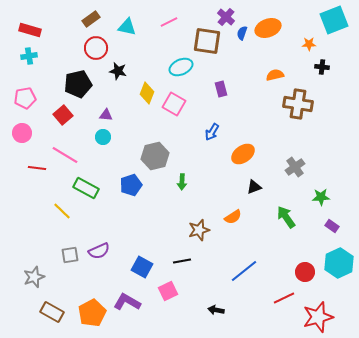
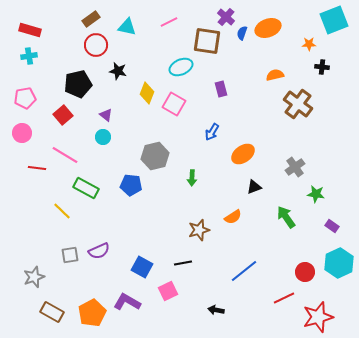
red circle at (96, 48): moved 3 px up
brown cross at (298, 104): rotated 28 degrees clockwise
purple triangle at (106, 115): rotated 32 degrees clockwise
green arrow at (182, 182): moved 10 px right, 4 px up
blue pentagon at (131, 185): rotated 25 degrees clockwise
green star at (321, 197): moved 5 px left, 3 px up; rotated 12 degrees clockwise
black line at (182, 261): moved 1 px right, 2 px down
